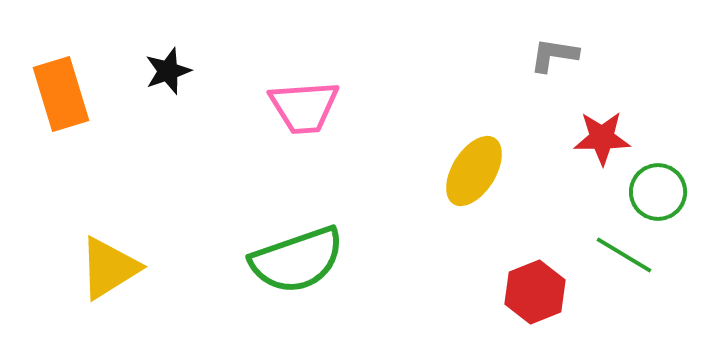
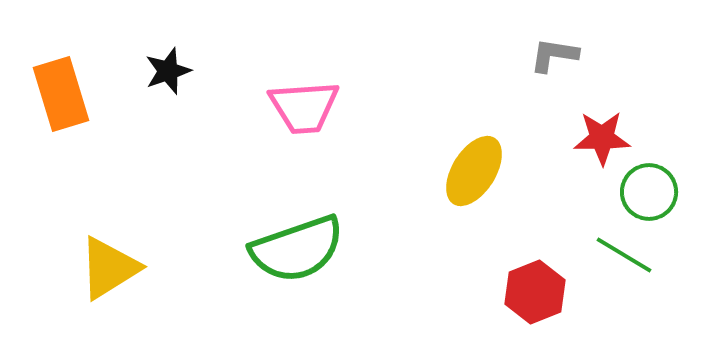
green circle: moved 9 px left
green semicircle: moved 11 px up
